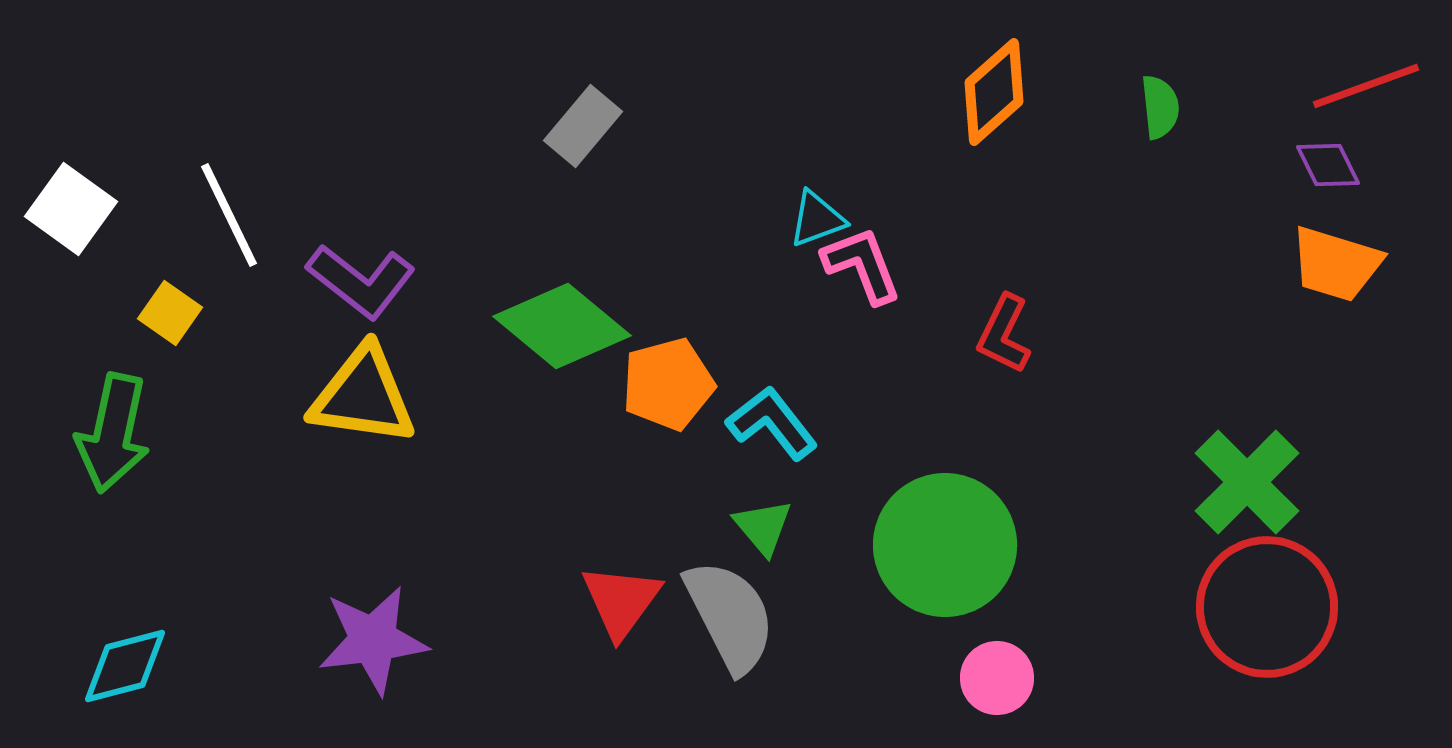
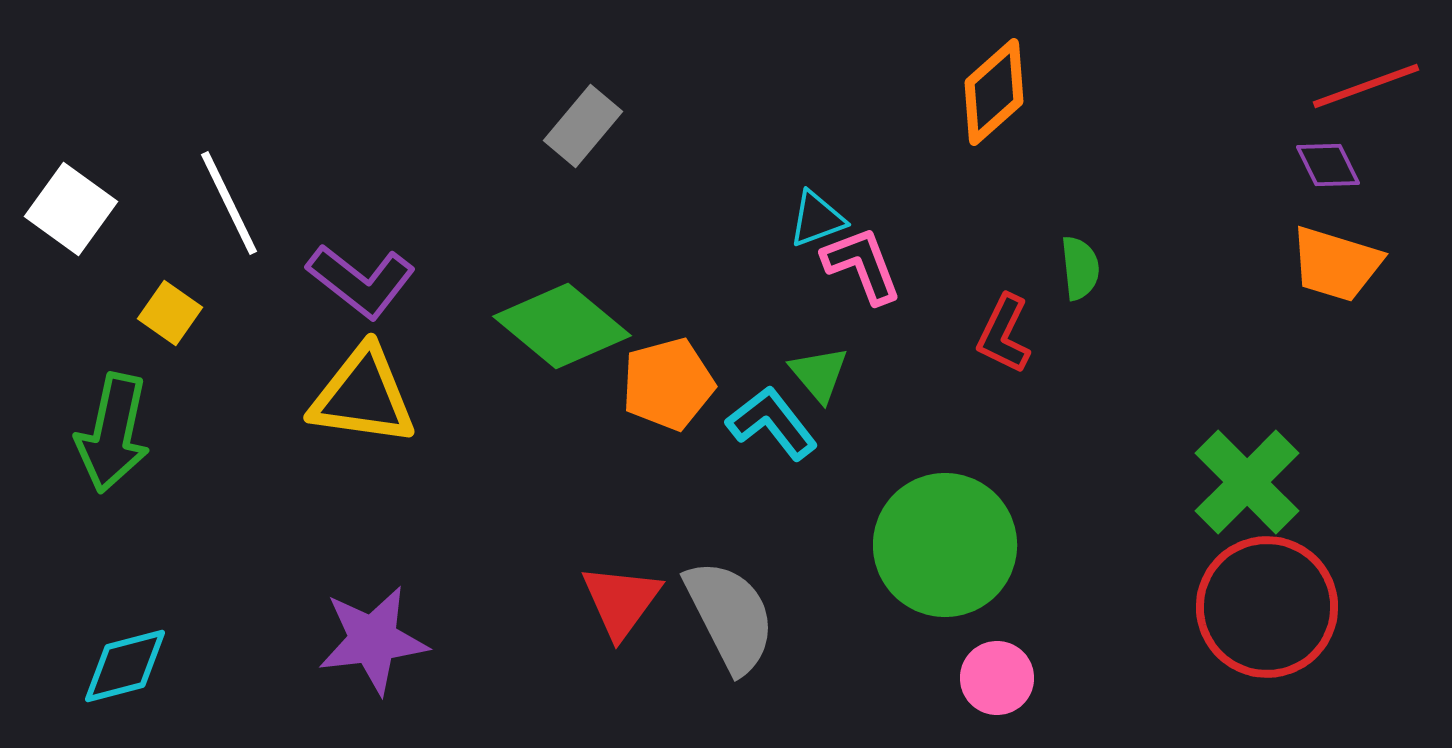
green semicircle: moved 80 px left, 161 px down
white line: moved 12 px up
green triangle: moved 56 px right, 153 px up
